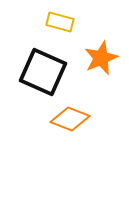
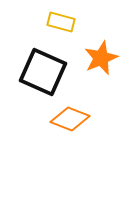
yellow rectangle: moved 1 px right
